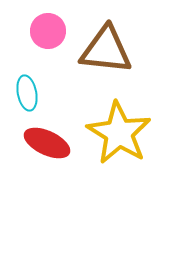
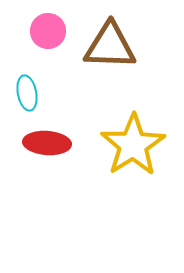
brown triangle: moved 4 px right, 4 px up; rotated 4 degrees counterclockwise
yellow star: moved 14 px right, 12 px down; rotated 8 degrees clockwise
red ellipse: rotated 21 degrees counterclockwise
